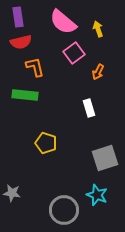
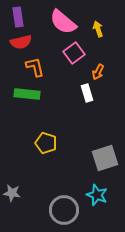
green rectangle: moved 2 px right, 1 px up
white rectangle: moved 2 px left, 15 px up
